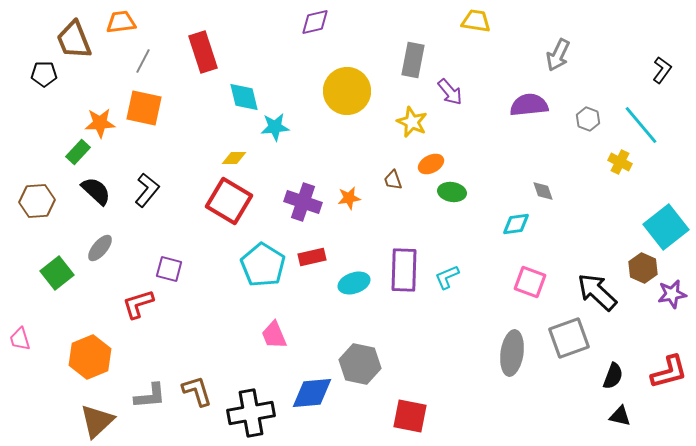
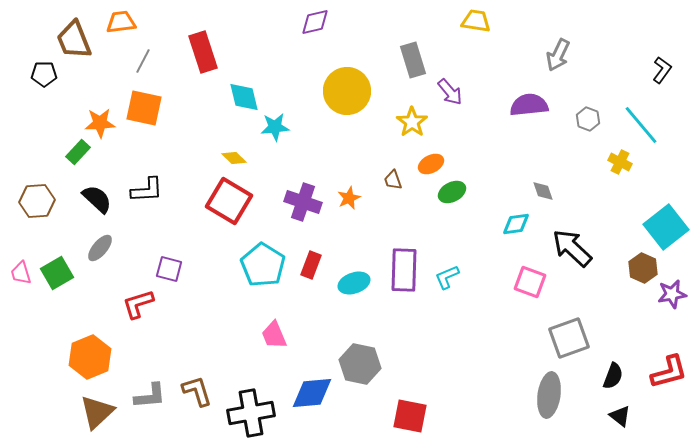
gray rectangle at (413, 60): rotated 28 degrees counterclockwise
yellow star at (412, 122): rotated 12 degrees clockwise
yellow diamond at (234, 158): rotated 45 degrees clockwise
black L-shape at (147, 190): rotated 48 degrees clockwise
black semicircle at (96, 191): moved 1 px right, 8 px down
green ellipse at (452, 192): rotated 36 degrees counterclockwise
orange star at (349, 198): rotated 15 degrees counterclockwise
red rectangle at (312, 257): moved 1 px left, 8 px down; rotated 56 degrees counterclockwise
green square at (57, 273): rotated 8 degrees clockwise
black arrow at (597, 292): moved 25 px left, 44 px up
pink trapezoid at (20, 339): moved 1 px right, 66 px up
gray ellipse at (512, 353): moved 37 px right, 42 px down
black triangle at (620, 416): rotated 25 degrees clockwise
brown triangle at (97, 421): moved 9 px up
